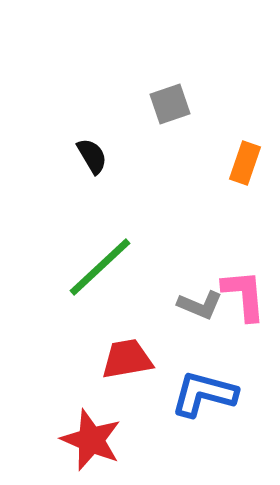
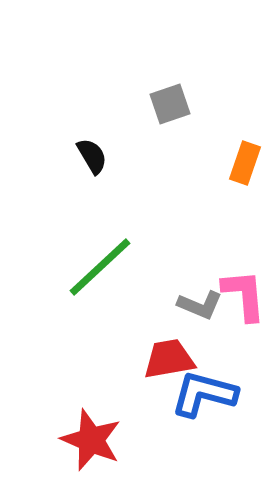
red trapezoid: moved 42 px right
